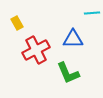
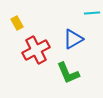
blue triangle: rotated 30 degrees counterclockwise
